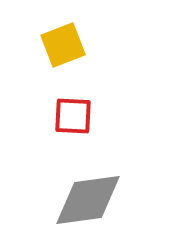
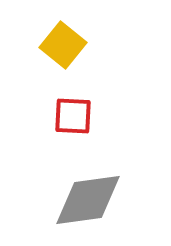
yellow square: rotated 30 degrees counterclockwise
